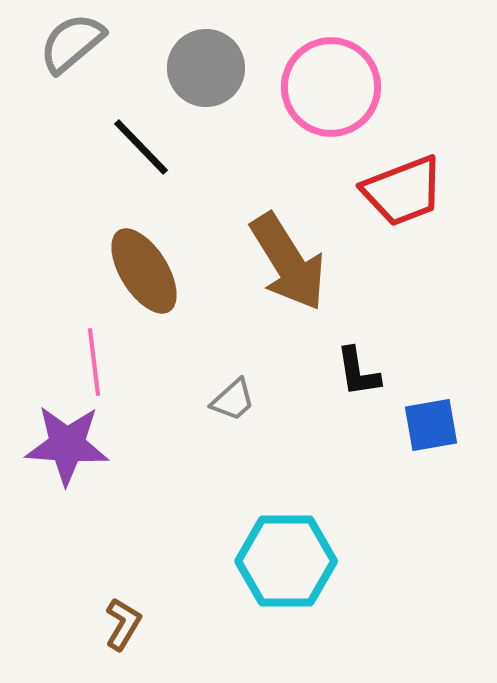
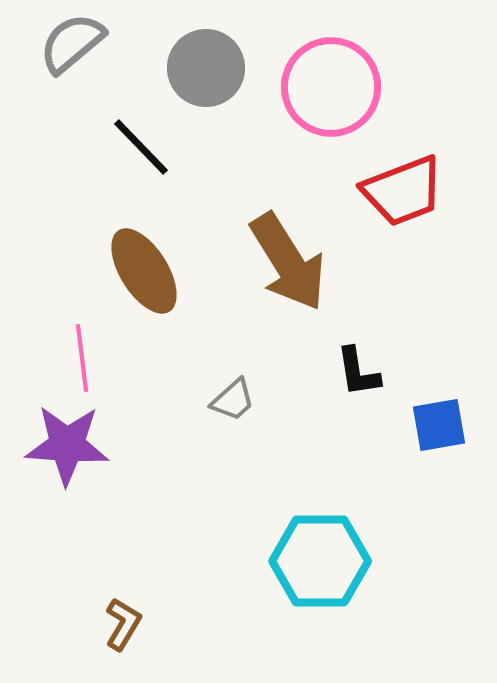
pink line: moved 12 px left, 4 px up
blue square: moved 8 px right
cyan hexagon: moved 34 px right
